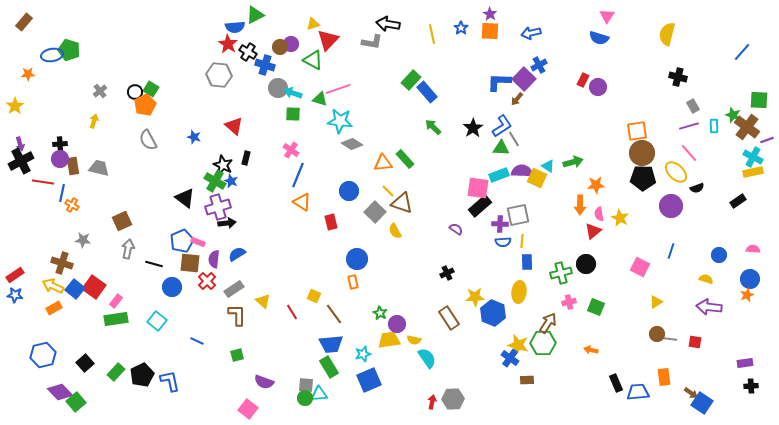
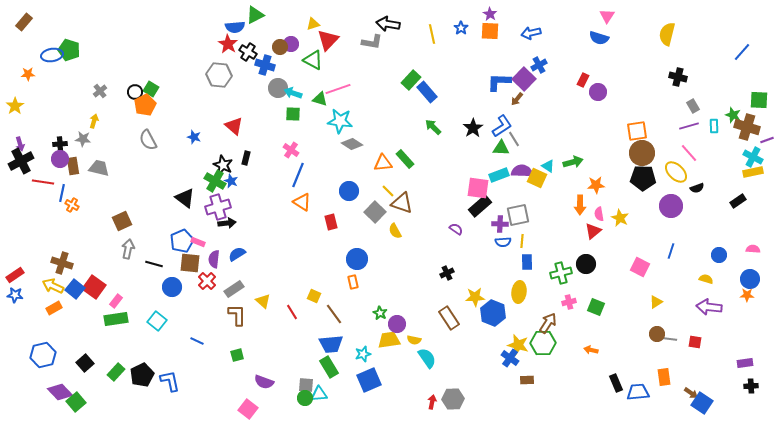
purple circle at (598, 87): moved 5 px down
brown cross at (747, 127): rotated 20 degrees counterclockwise
gray star at (83, 240): moved 101 px up
orange star at (747, 295): rotated 24 degrees clockwise
